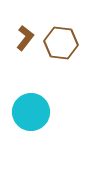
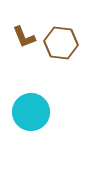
brown L-shape: moved 1 px left, 1 px up; rotated 120 degrees clockwise
